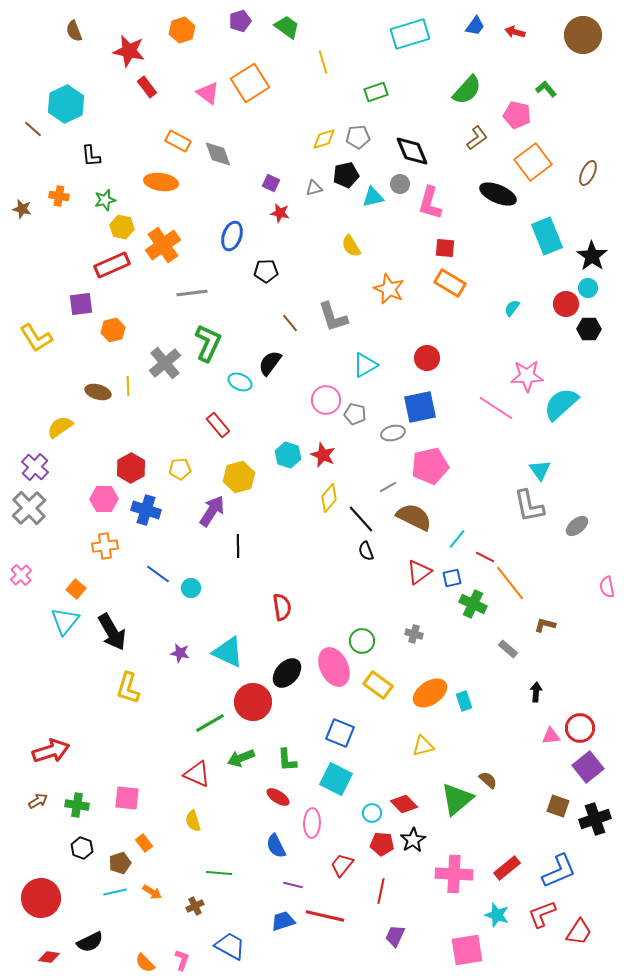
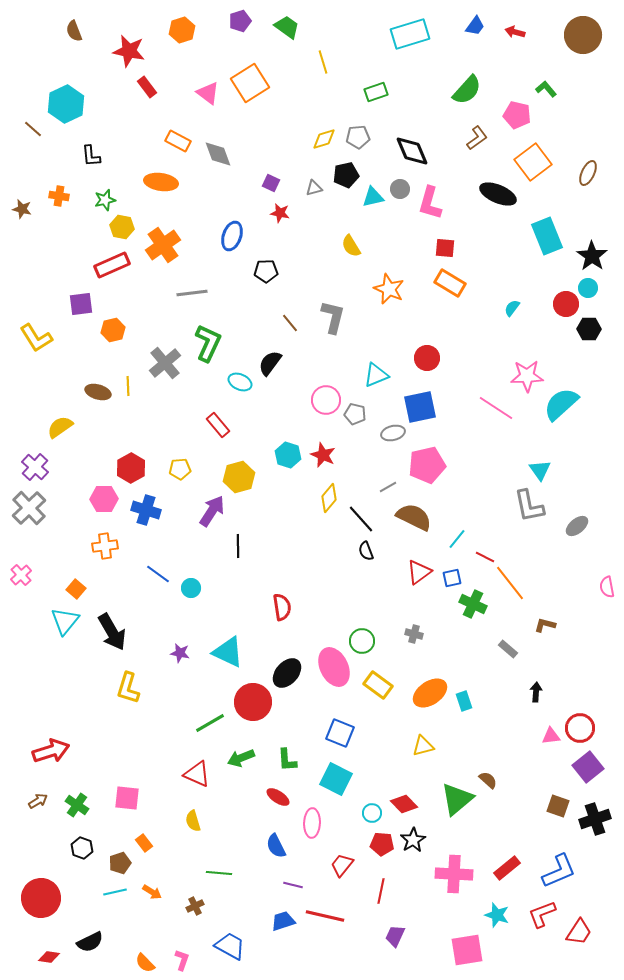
gray circle at (400, 184): moved 5 px down
gray L-shape at (333, 317): rotated 148 degrees counterclockwise
cyan triangle at (365, 365): moved 11 px right, 10 px down; rotated 8 degrees clockwise
pink pentagon at (430, 466): moved 3 px left, 1 px up
green cross at (77, 805): rotated 25 degrees clockwise
